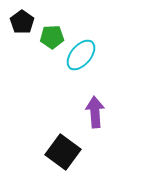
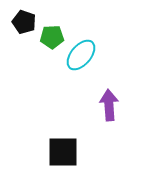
black pentagon: moved 2 px right; rotated 15 degrees counterclockwise
purple arrow: moved 14 px right, 7 px up
black square: rotated 36 degrees counterclockwise
